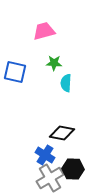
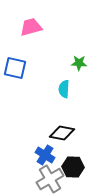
pink trapezoid: moved 13 px left, 4 px up
green star: moved 25 px right
blue square: moved 4 px up
cyan semicircle: moved 2 px left, 6 px down
black hexagon: moved 2 px up
gray cross: moved 1 px down
